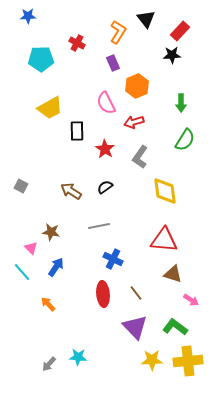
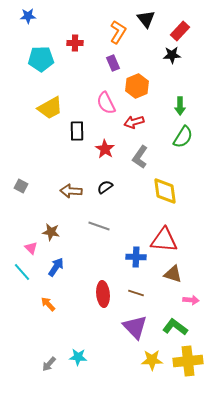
red cross: moved 2 px left; rotated 28 degrees counterclockwise
green arrow: moved 1 px left, 3 px down
green semicircle: moved 2 px left, 3 px up
brown arrow: rotated 30 degrees counterclockwise
gray line: rotated 30 degrees clockwise
blue cross: moved 23 px right, 2 px up; rotated 24 degrees counterclockwise
brown line: rotated 35 degrees counterclockwise
pink arrow: rotated 28 degrees counterclockwise
